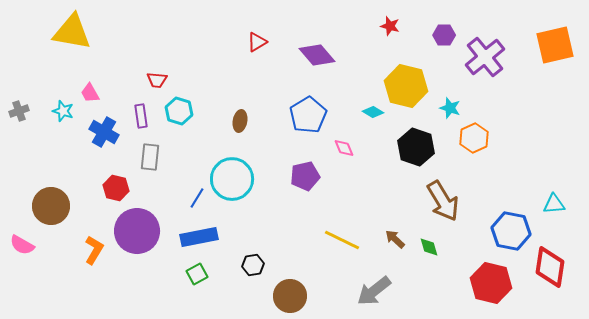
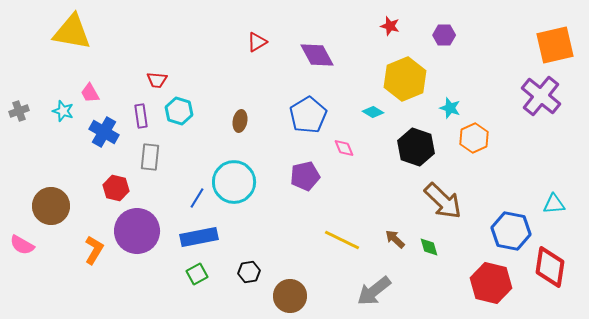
purple diamond at (317, 55): rotated 12 degrees clockwise
purple cross at (485, 57): moved 56 px right, 39 px down; rotated 12 degrees counterclockwise
yellow hexagon at (406, 86): moved 1 px left, 7 px up; rotated 24 degrees clockwise
cyan circle at (232, 179): moved 2 px right, 3 px down
brown arrow at (443, 201): rotated 15 degrees counterclockwise
black hexagon at (253, 265): moved 4 px left, 7 px down
